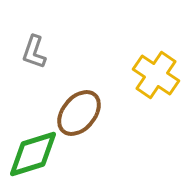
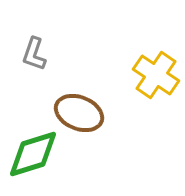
gray L-shape: moved 2 px down
brown ellipse: rotated 72 degrees clockwise
